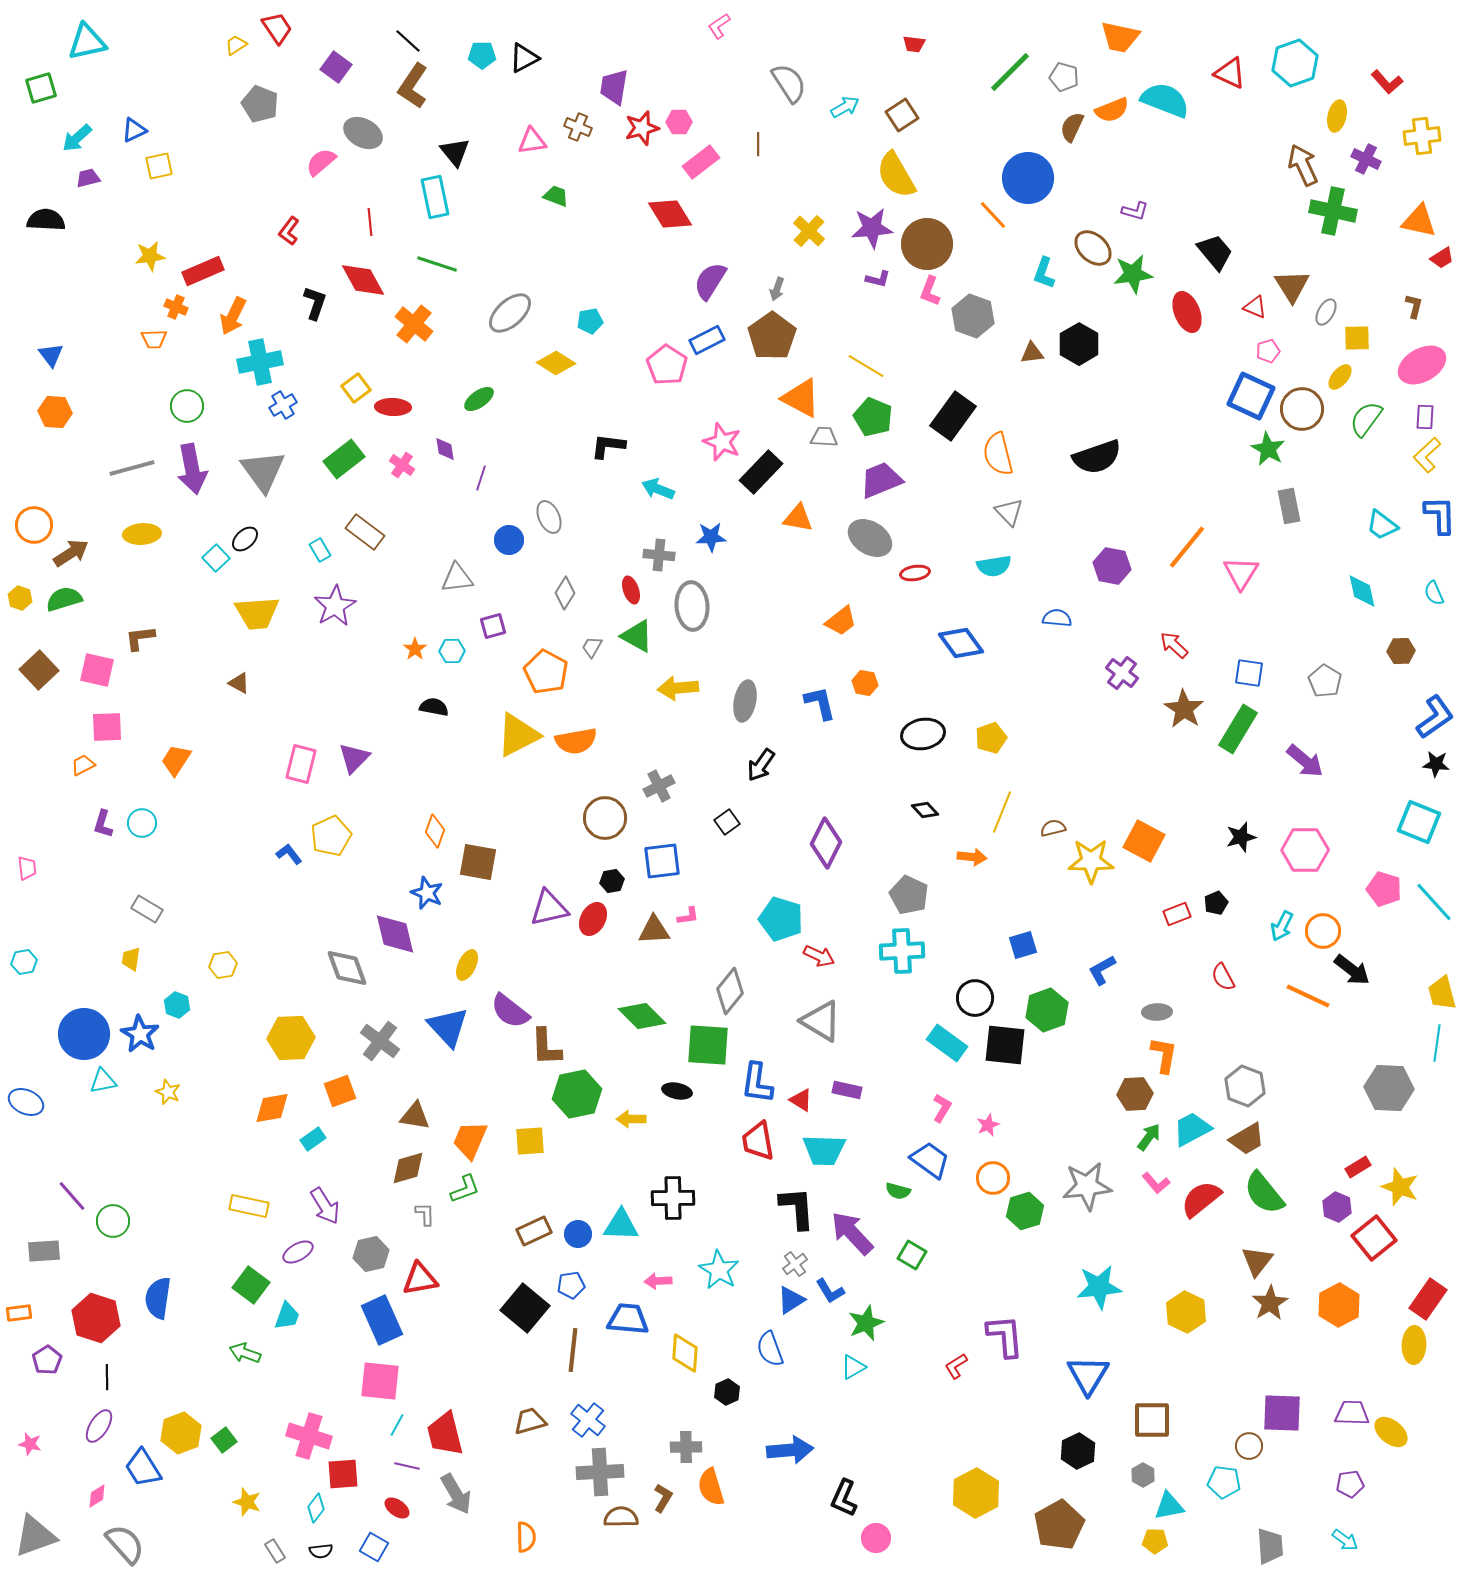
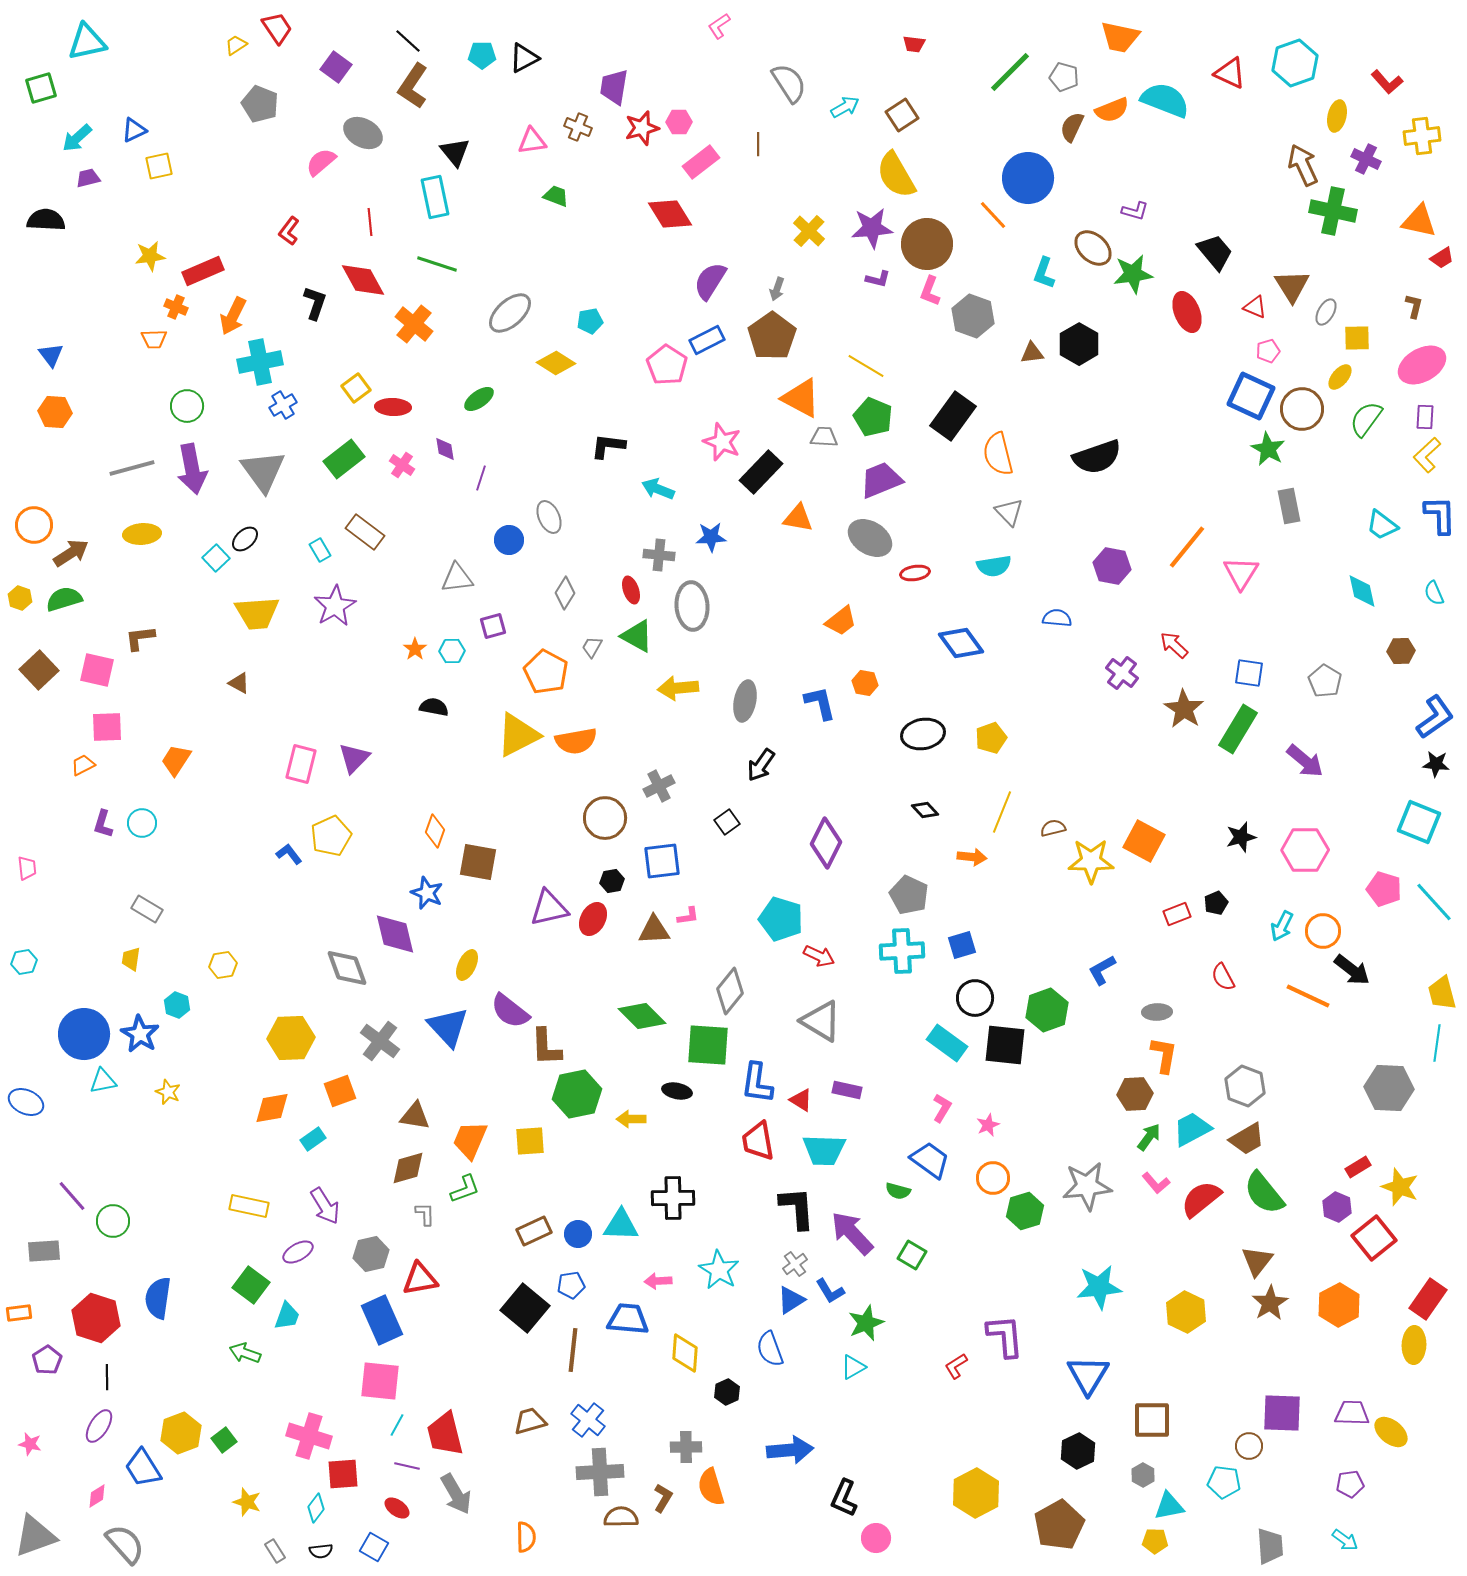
blue square at (1023, 945): moved 61 px left
